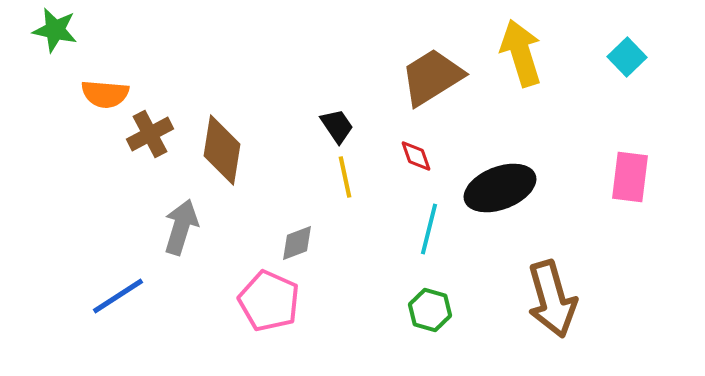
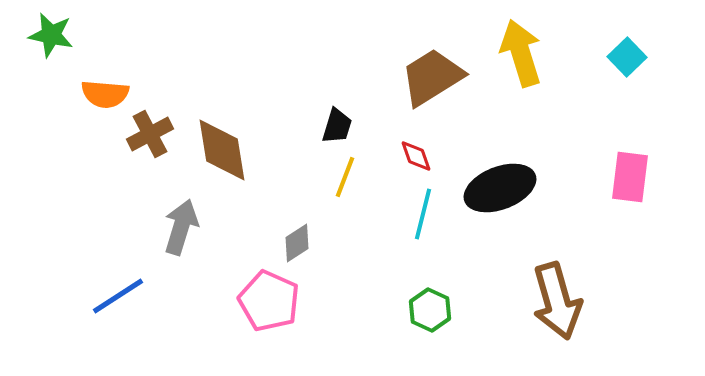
green star: moved 4 px left, 5 px down
black trapezoid: rotated 51 degrees clockwise
brown diamond: rotated 18 degrees counterclockwise
yellow line: rotated 33 degrees clockwise
cyan line: moved 6 px left, 15 px up
gray diamond: rotated 12 degrees counterclockwise
brown arrow: moved 5 px right, 2 px down
green hexagon: rotated 9 degrees clockwise
